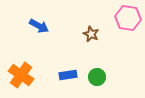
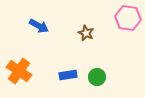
brown star: moved 5 px left, 1 px up
orange cross: moved 2 px left, 4 px up
